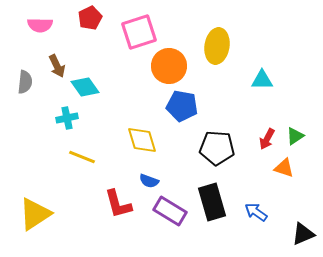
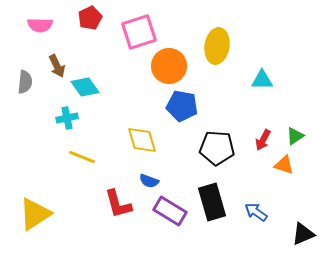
red arrow: moved 4 px left, 1 px down
orange triangle: moved 3 px up
